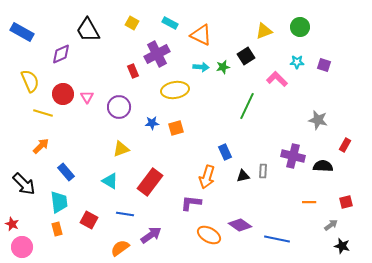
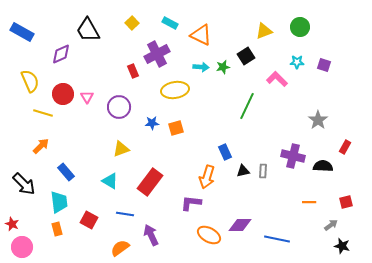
yellow square at (132, 23): rotated 16 degrees clockwise
gray star at (318, 120): rotated 24 degrees clockwise
red rectangle at (345, 145): moved 2 px down
black triangle at (243, 176): moved 5 px up
purple diamond at (240, 225): rotated 35 degrees counterclockwise
purple arrow at (151, 235): rotated 80 degrees counterclockwise
